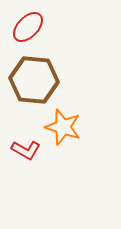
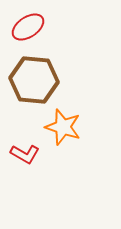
red ellipse: rotated 12 degrees clockwise
red L-shape: moved 1 px left, 4 px down
